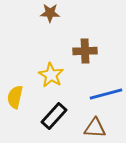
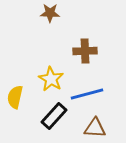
yellow star: moved 4 px down
blue line: moved 19 px left
